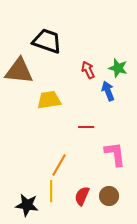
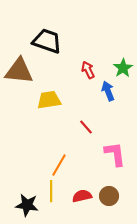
green star: moved 5 px right; rotated 24 degrees clockwise
red line: rotated 49 degrees clockwise
red semicircle: rotated 54 degrees clockwise
